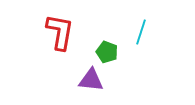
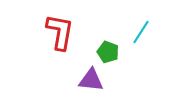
cyan line: rotated 15 degrees clockwise
green pentagon: moved 1 px right
